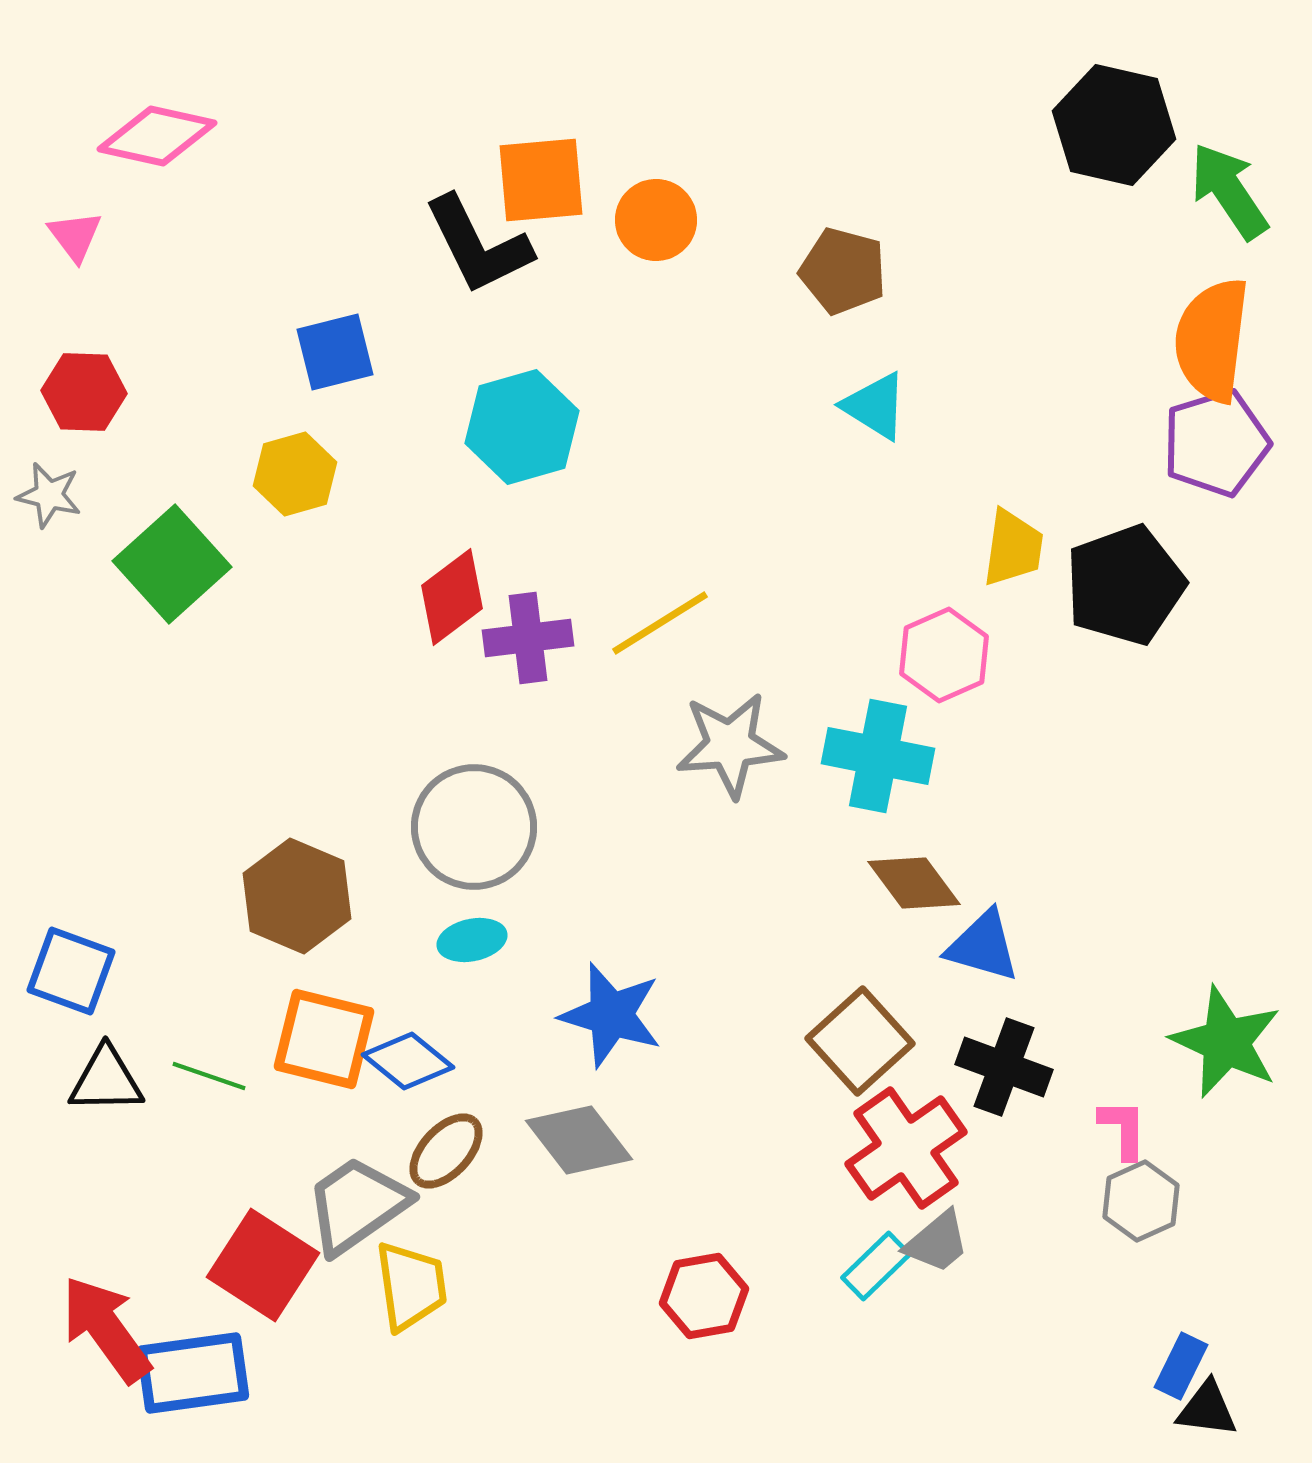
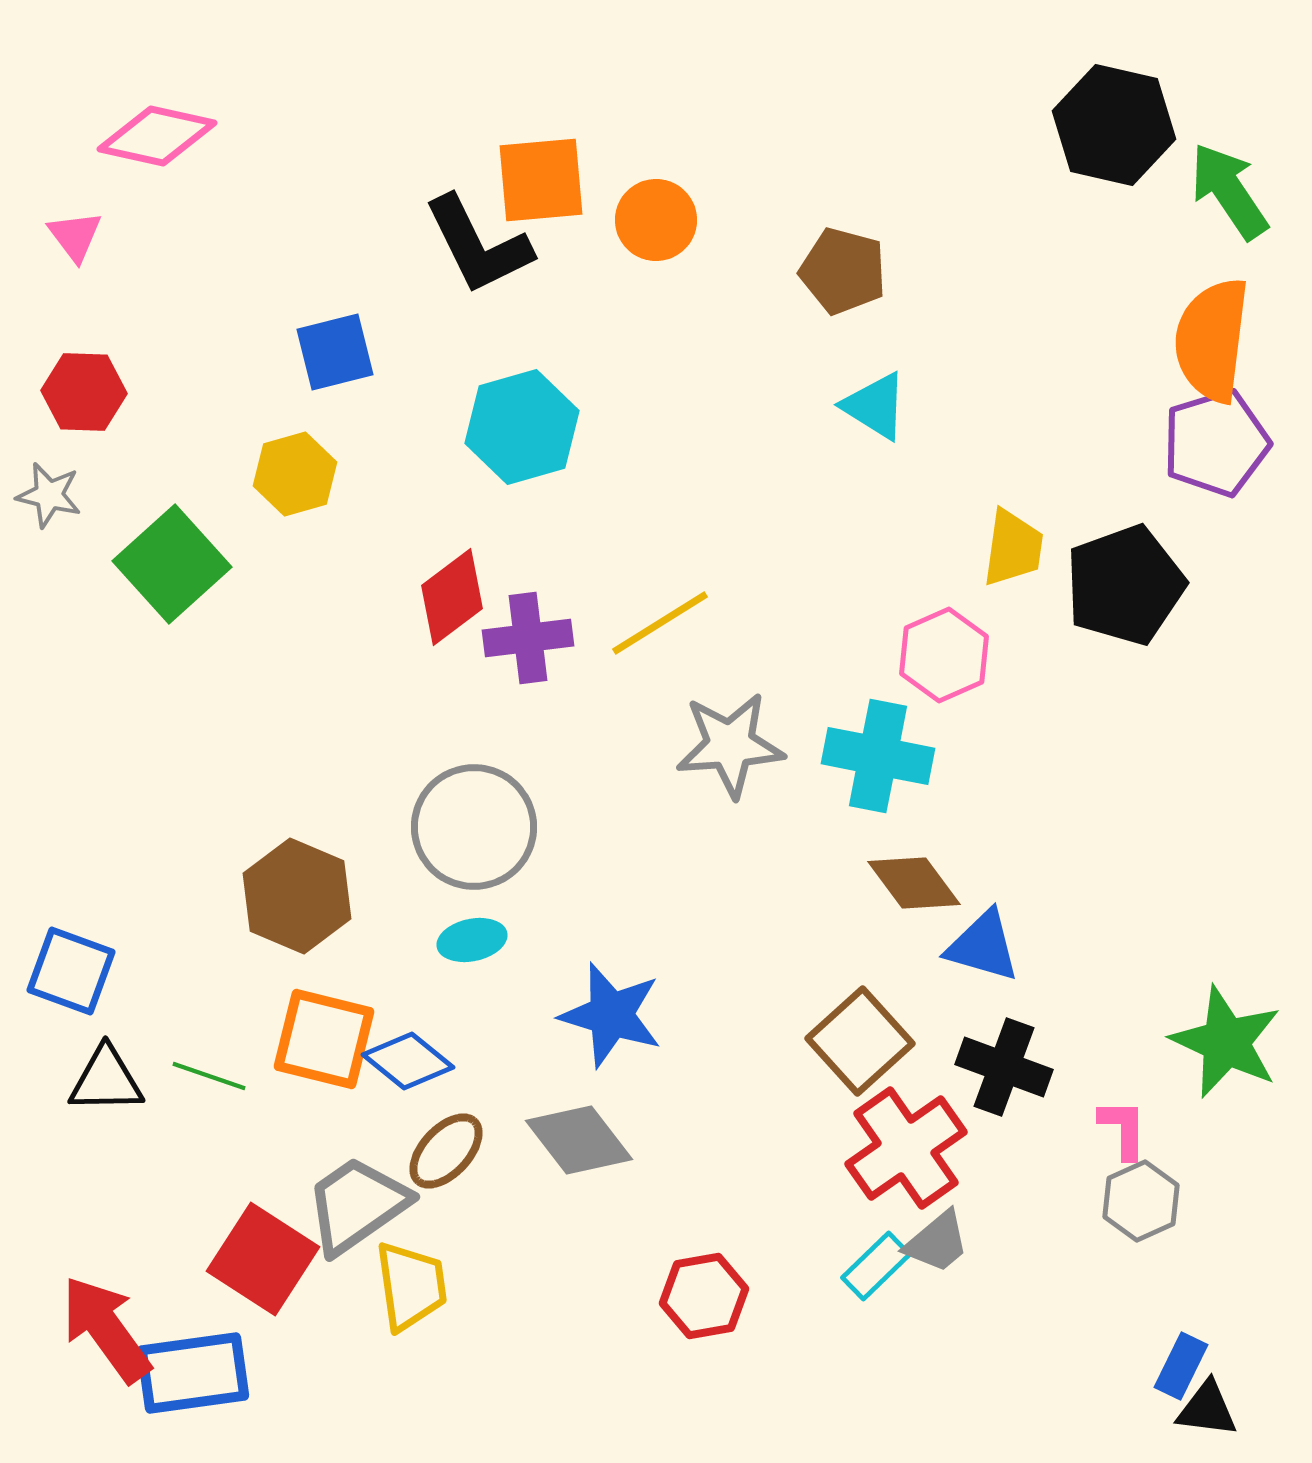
red square at (263, 1265): moved 6 px up
